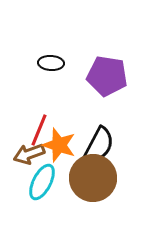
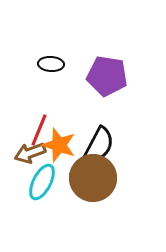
black ellipse: moved 1 px down
brown arrow: moved 1 px right, 1 px up
